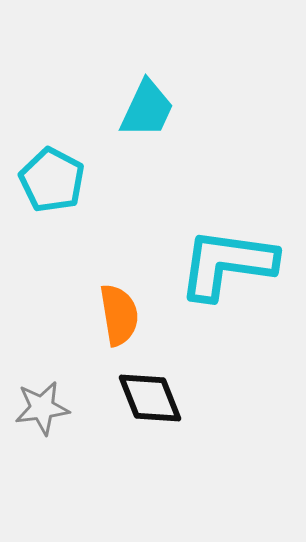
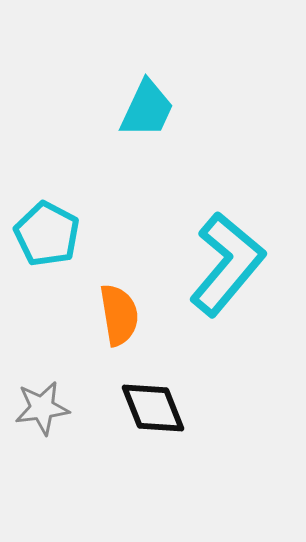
cyan pentagon: moved 5 px left, 54 px down
cyan L-shape: rotated 122 degrees clockwise
black diamond: moved 3 px right, 10 px down
